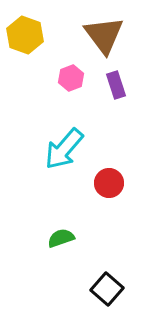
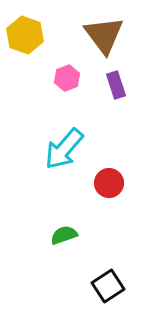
pink hexagon: moved 4 px left
green semicircle: moved 3 px right, 3 px up
black square: moved 1 px right, 3 px up; rotated 16 degrees clockwise
